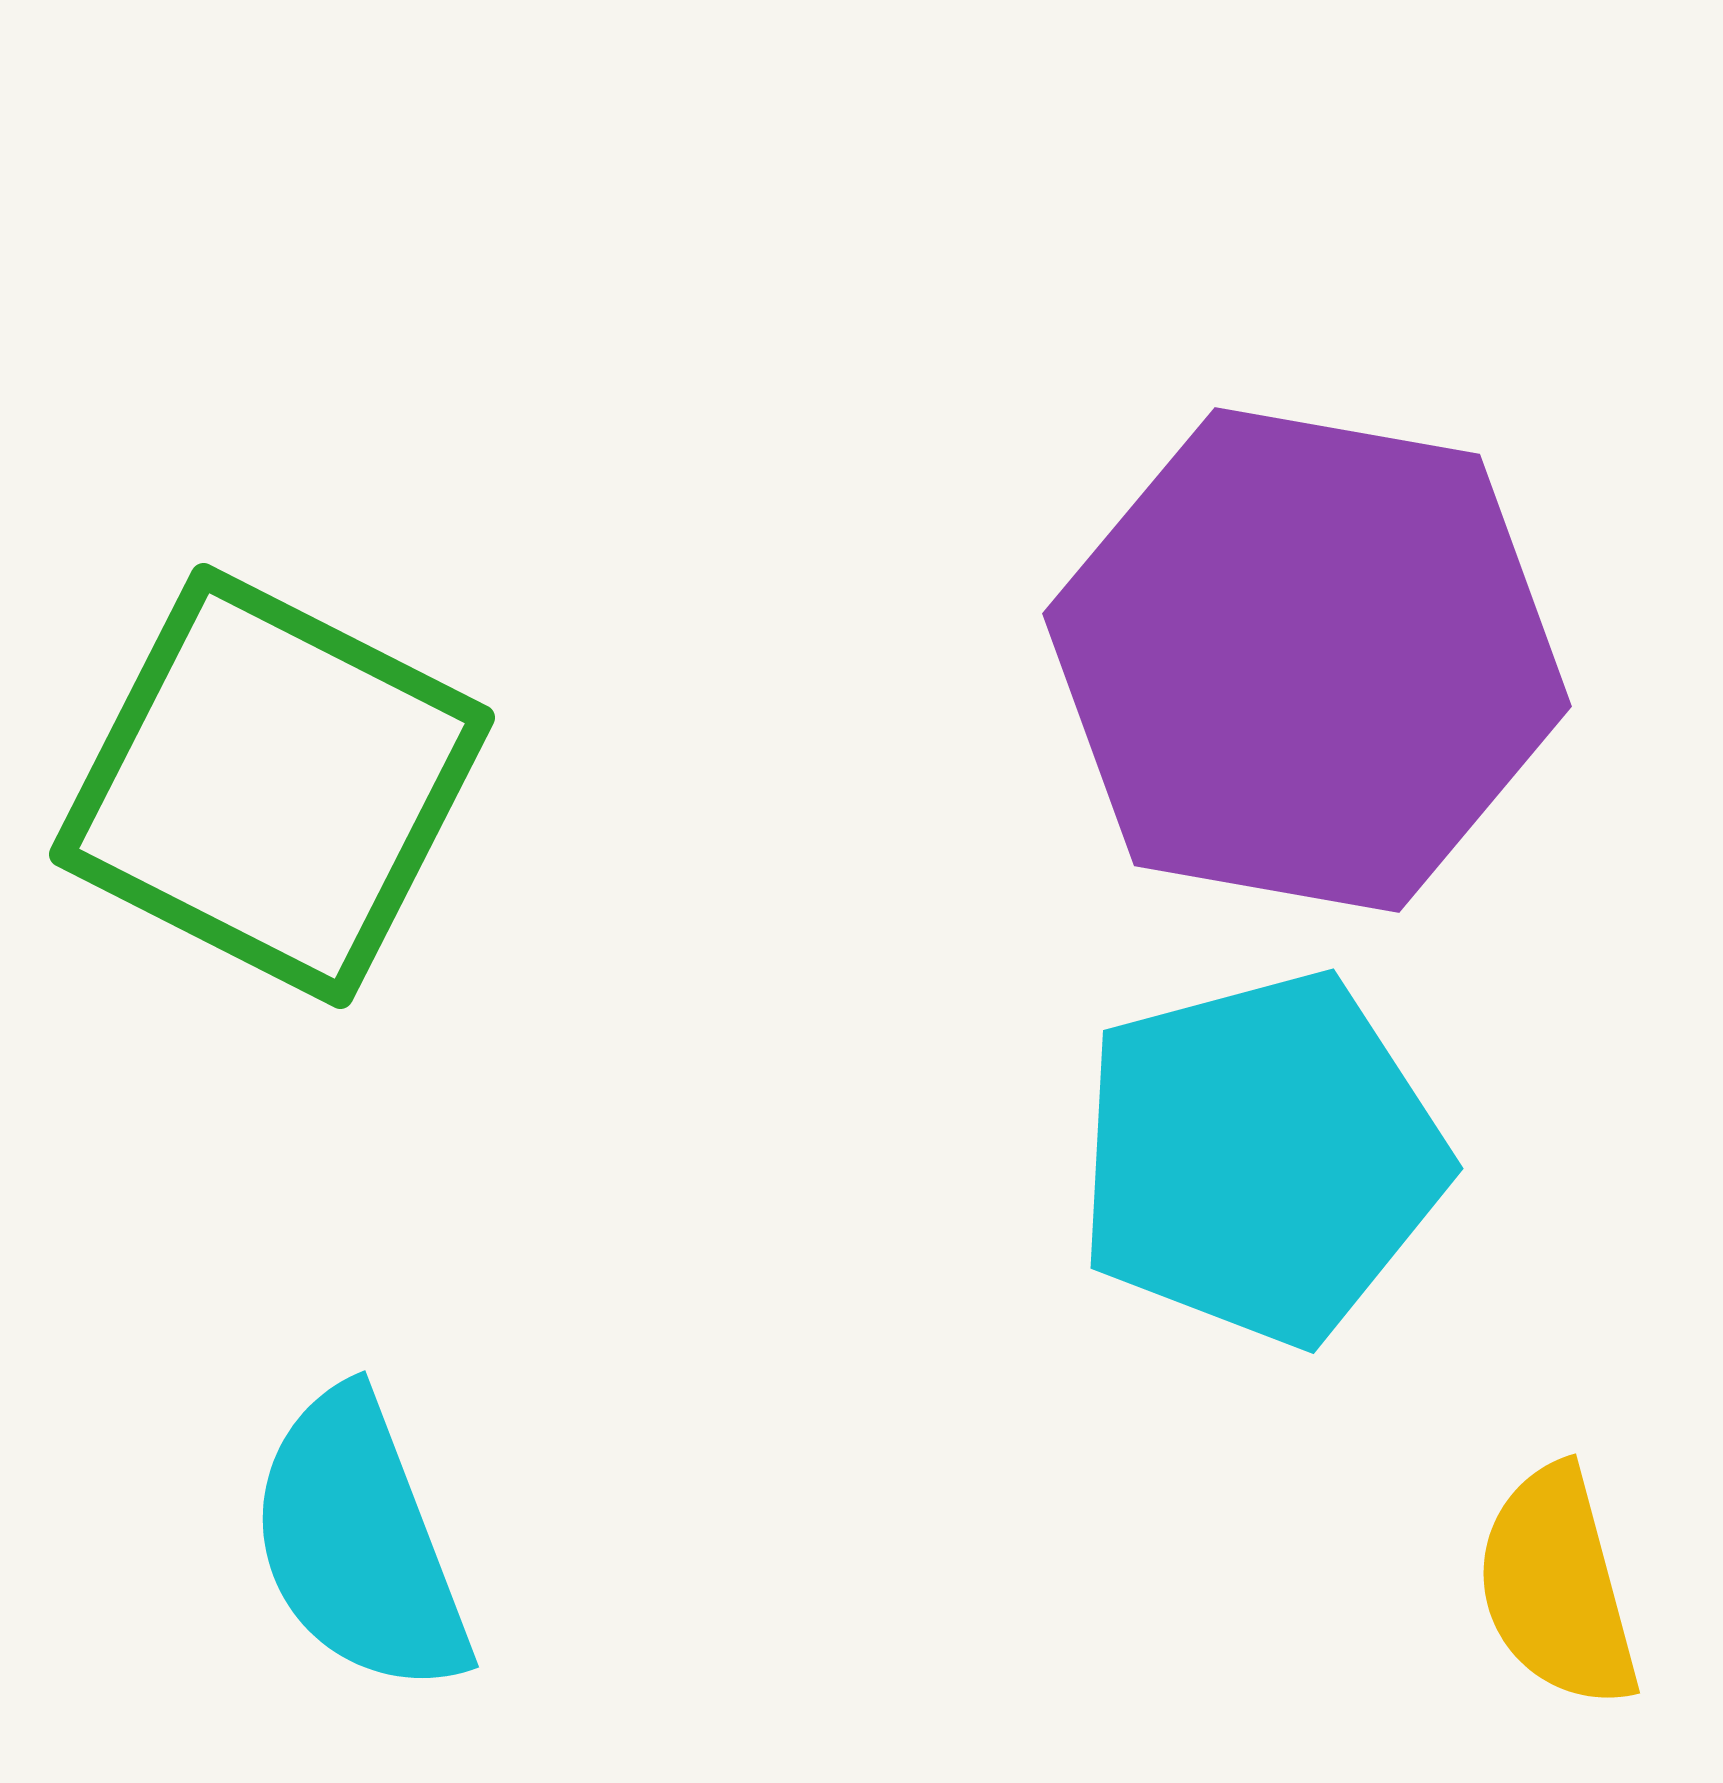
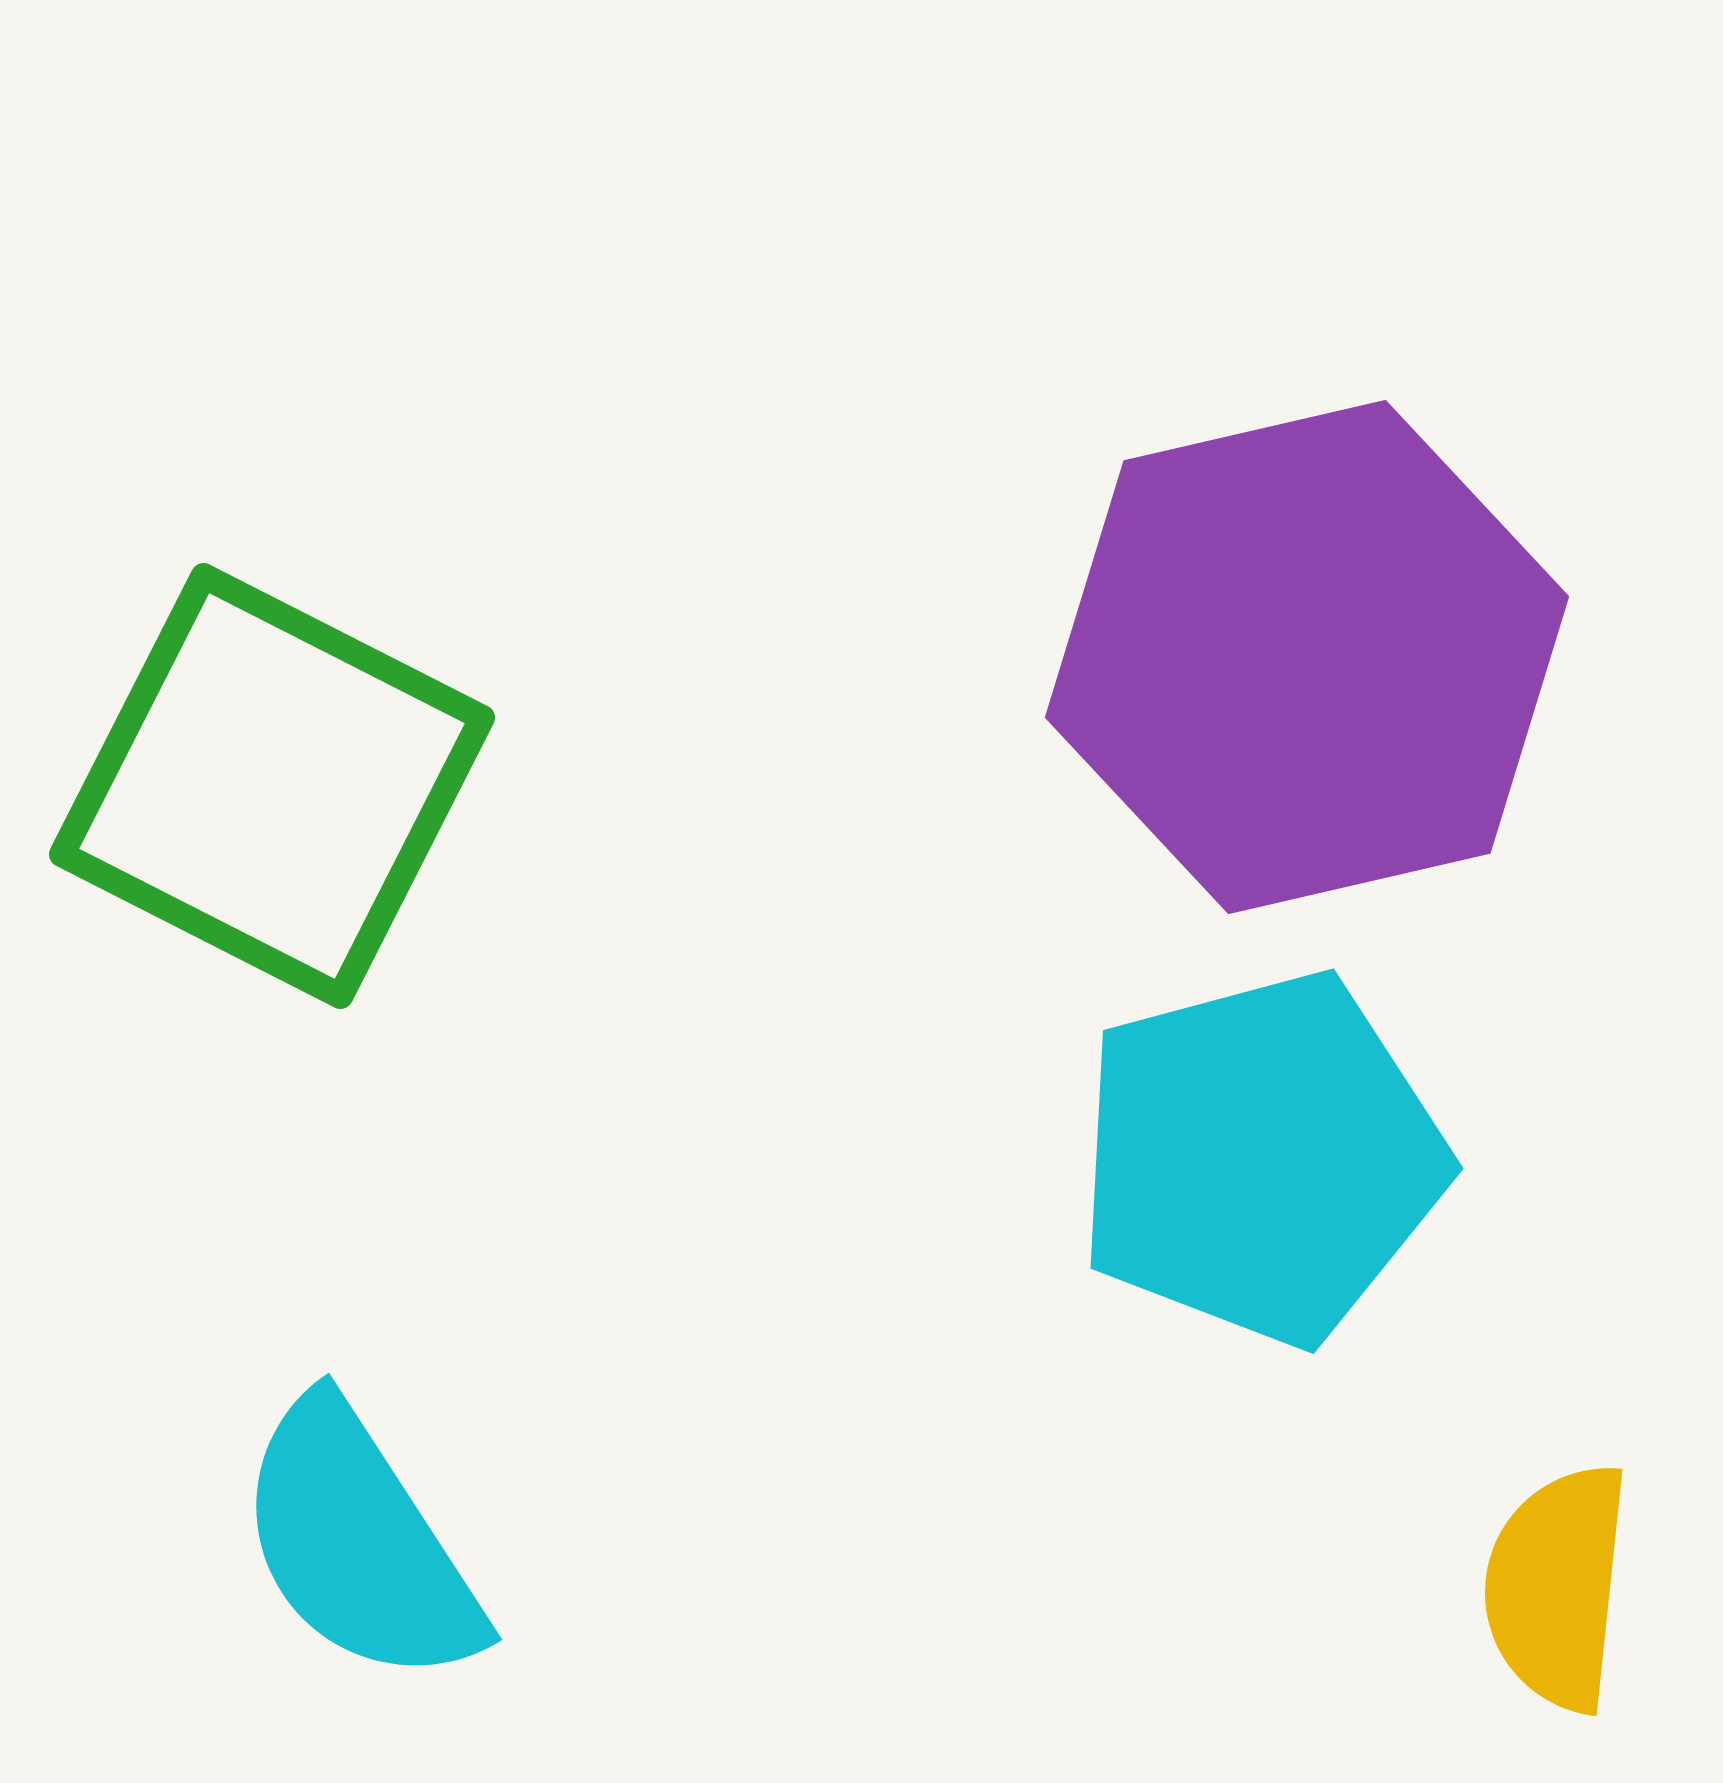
purple hexagon: moved 3 px up; rotated 23 degrees counterclockwise
cyan semicircle: rotated 12 degrees counterclockwise
yellow semicircle: rotated 21 degrees clockwise
